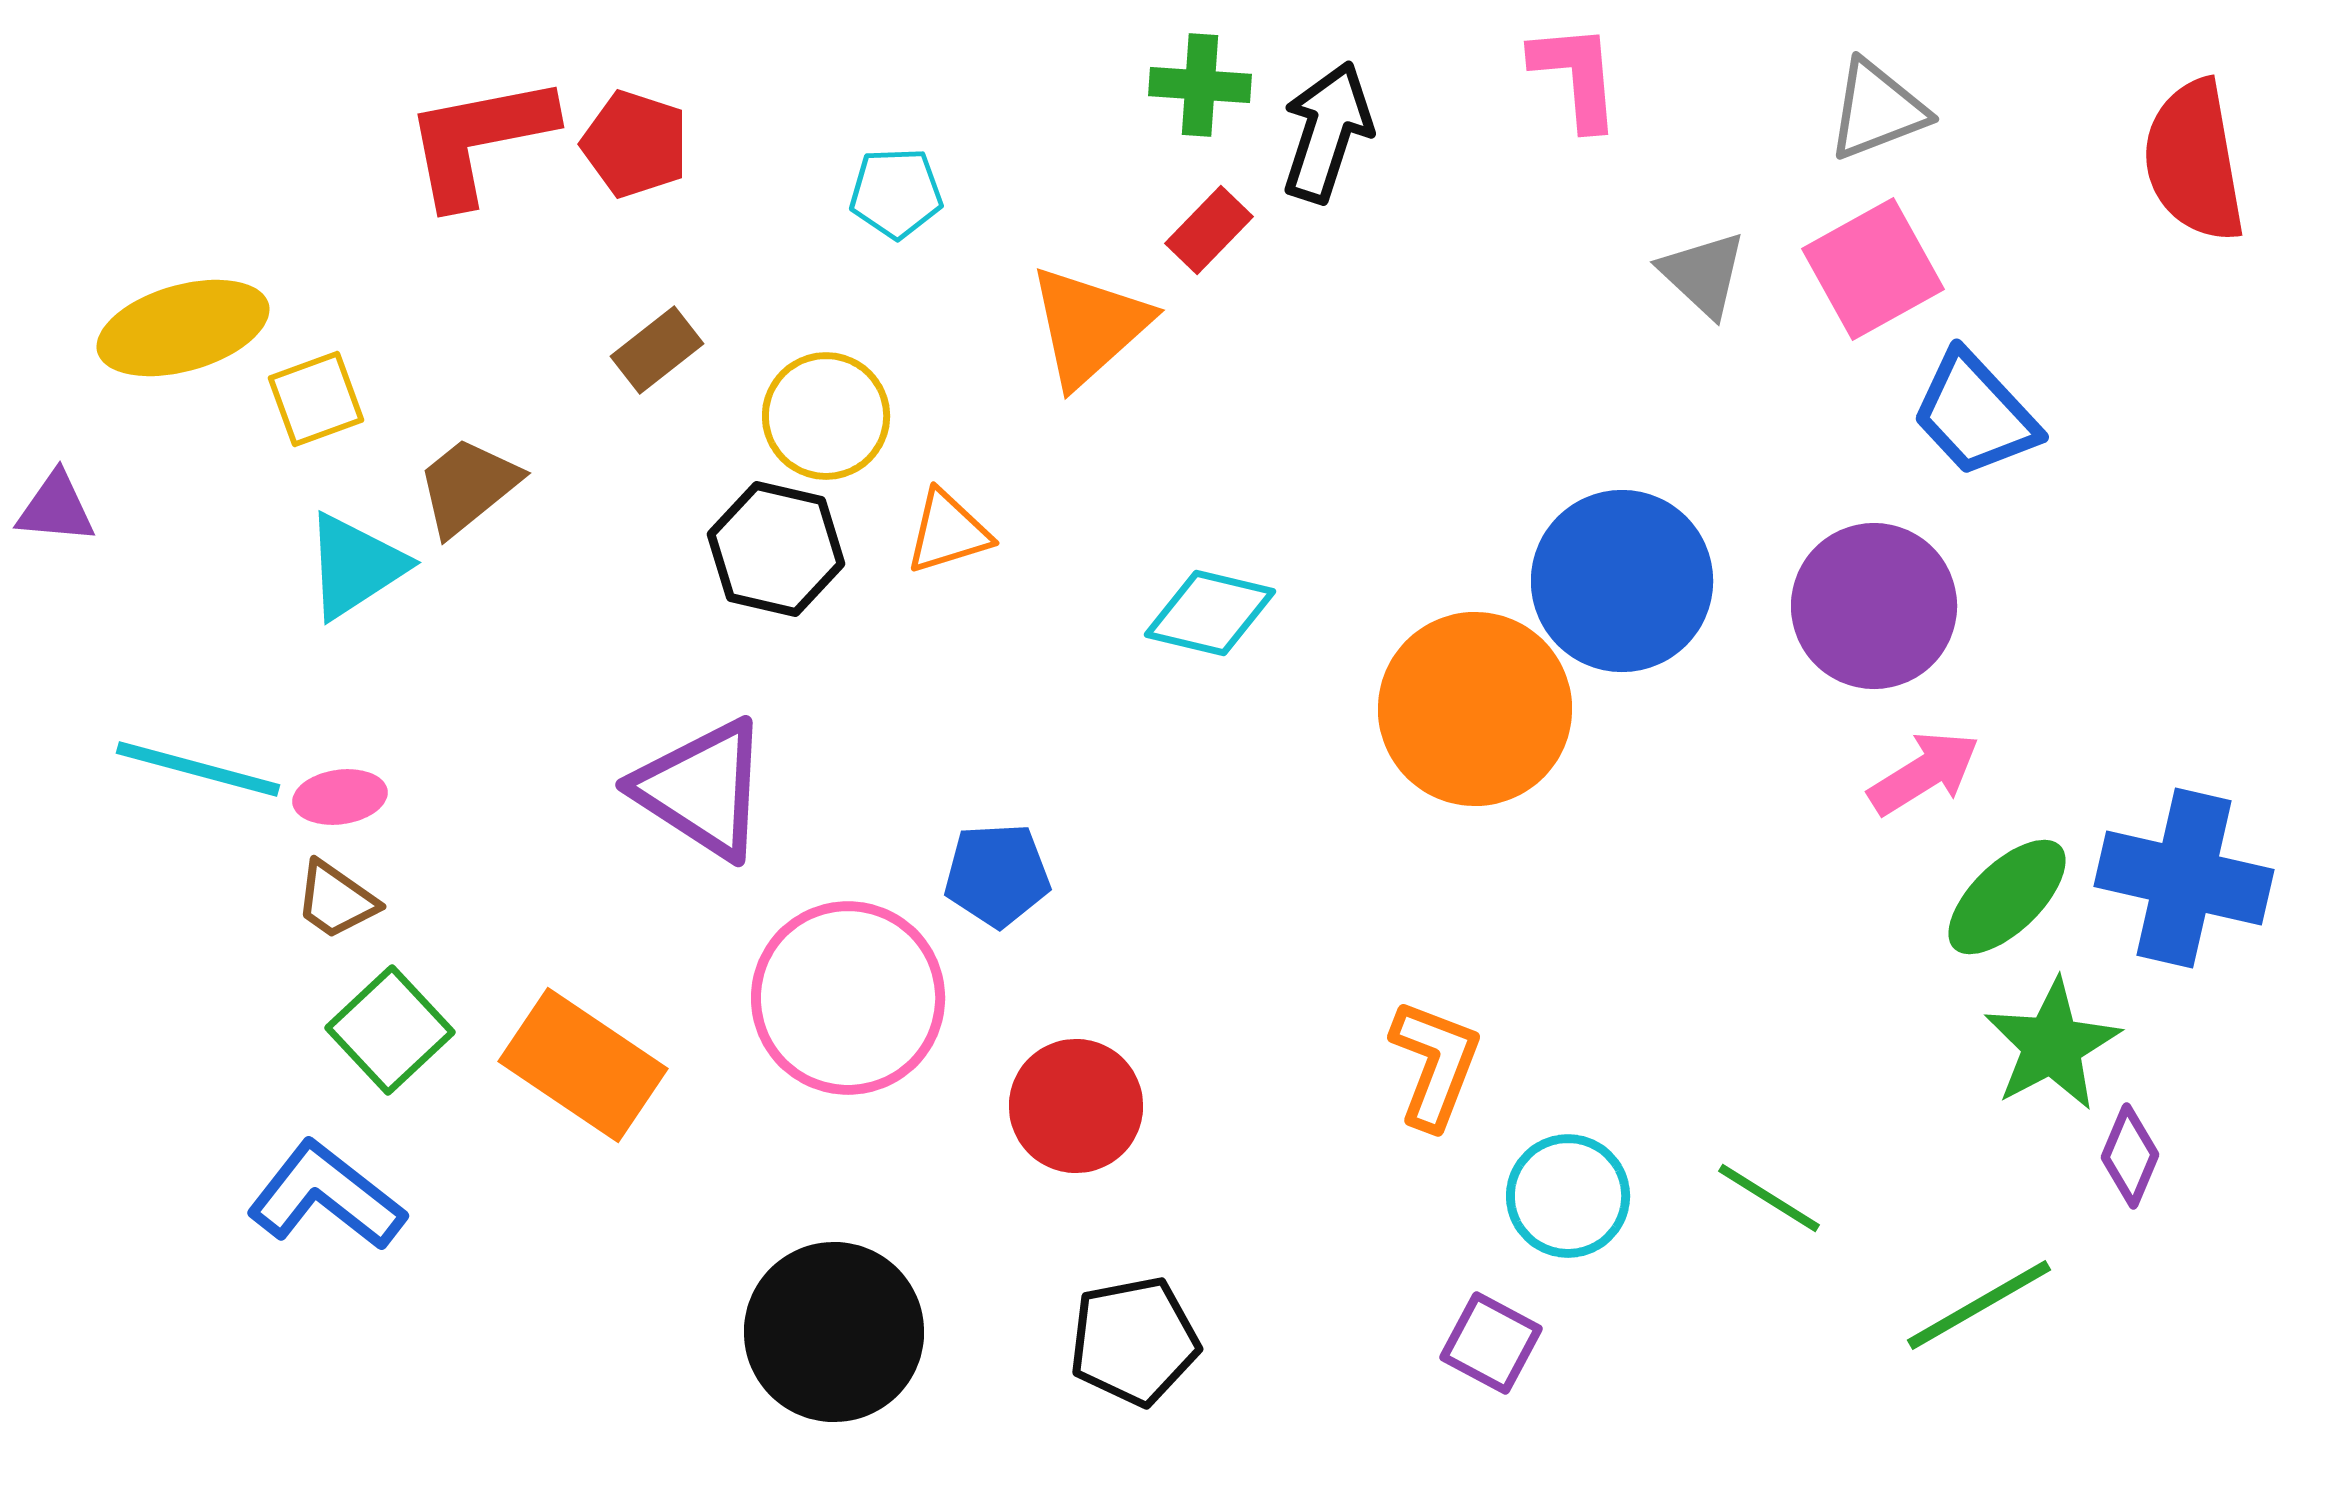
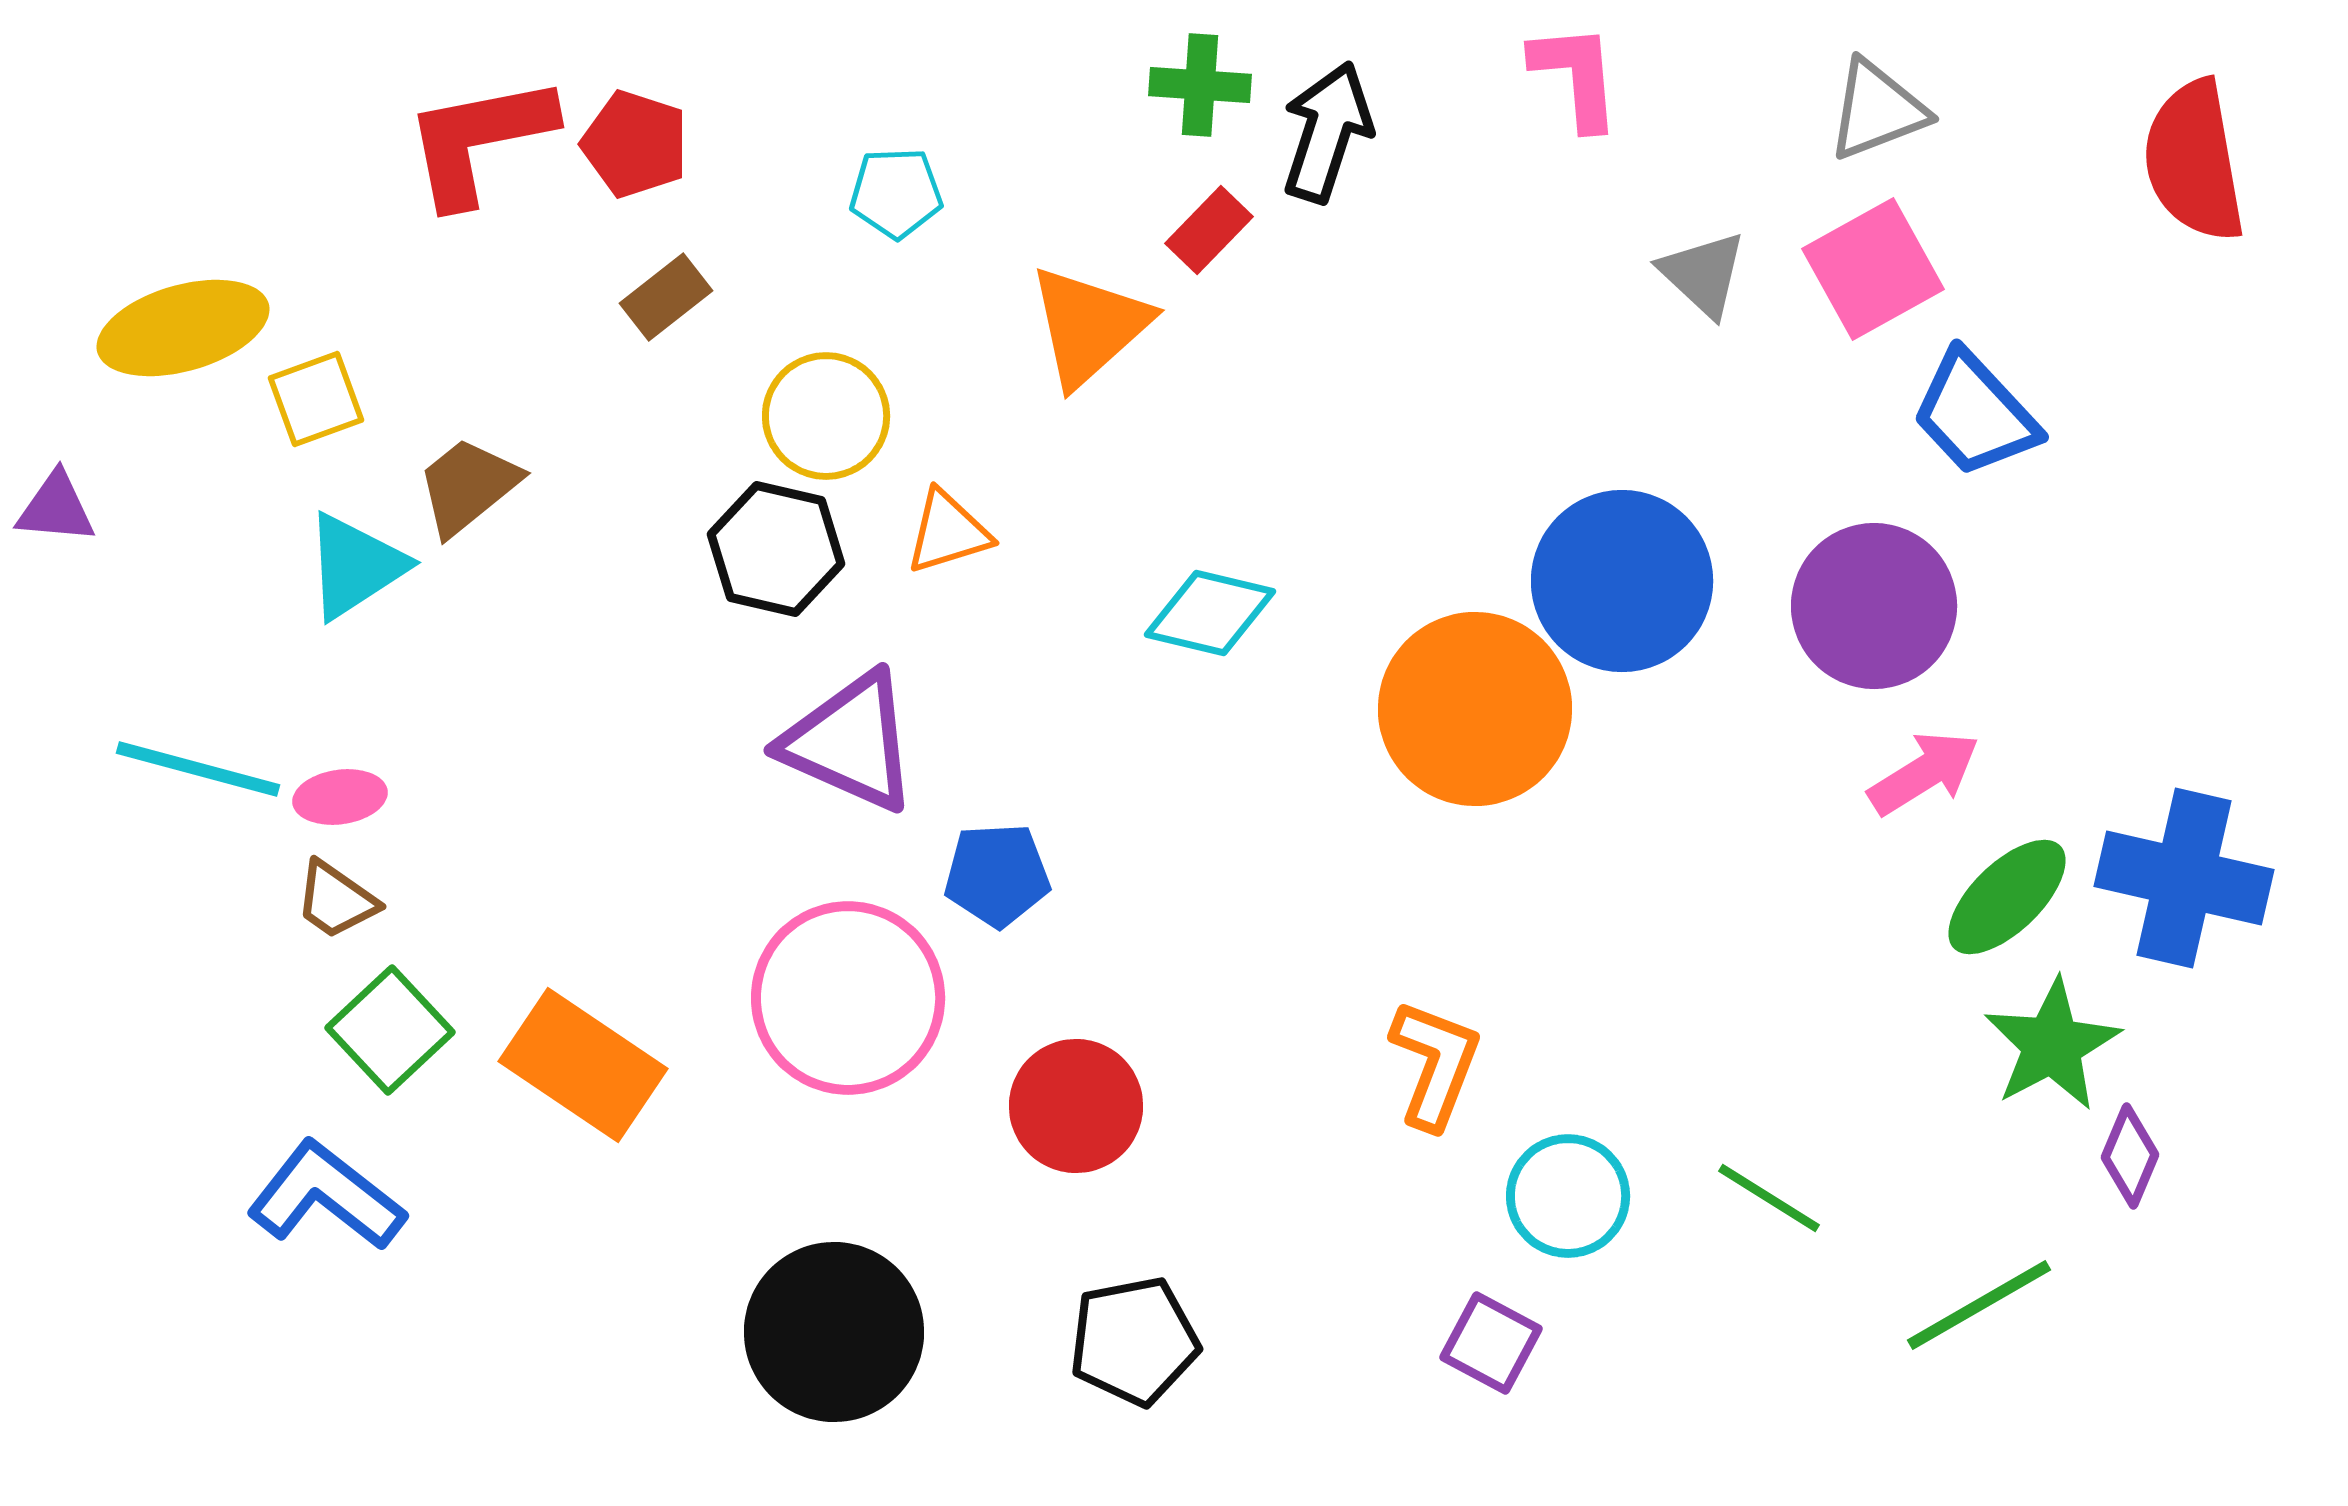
brown rectangle at (657, 350): moved 9 px right, 53 px up
purple triangle at (702, 789): moved 148 px right, 47 px up; rotated 9 degrees counterclockwise
